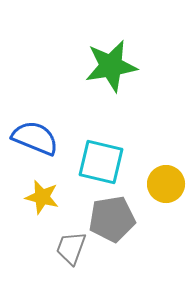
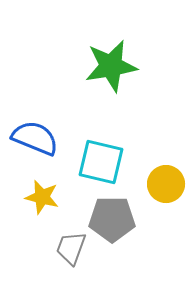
gray pentagon: rotated 9 degrees clockwise
